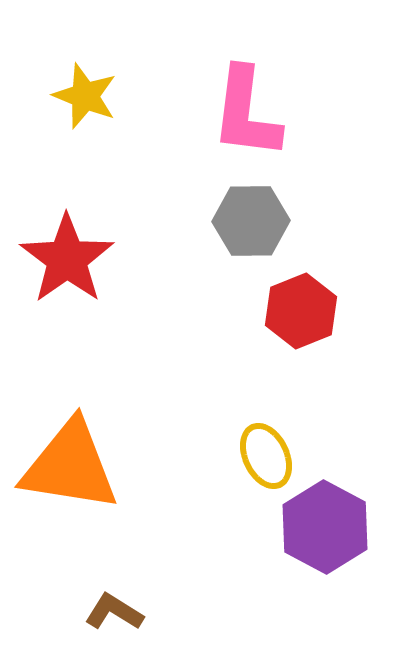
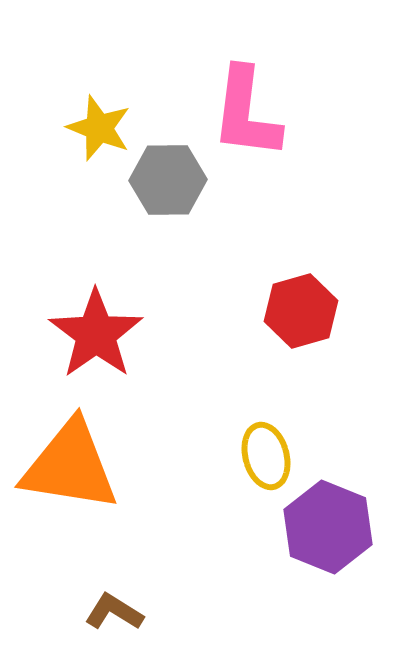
yellow star: moved 14 px right, 32 px down
gray hexagon: moved 83 px left, 41 px up
red star: moved 29 px right, 75 px down
red hexagon: rotated 6 degrees clockwise
yellow ellipse: rotated 10 degrees clockwise
purple hexagon: moved 3 px right; rotated 6 degrees counterclockwise
